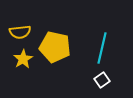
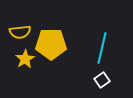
yellow pentagon: moved 4 px left, 3 px up; rotated 12 degrees counterclockwise
yellow star: moved 2 px right
